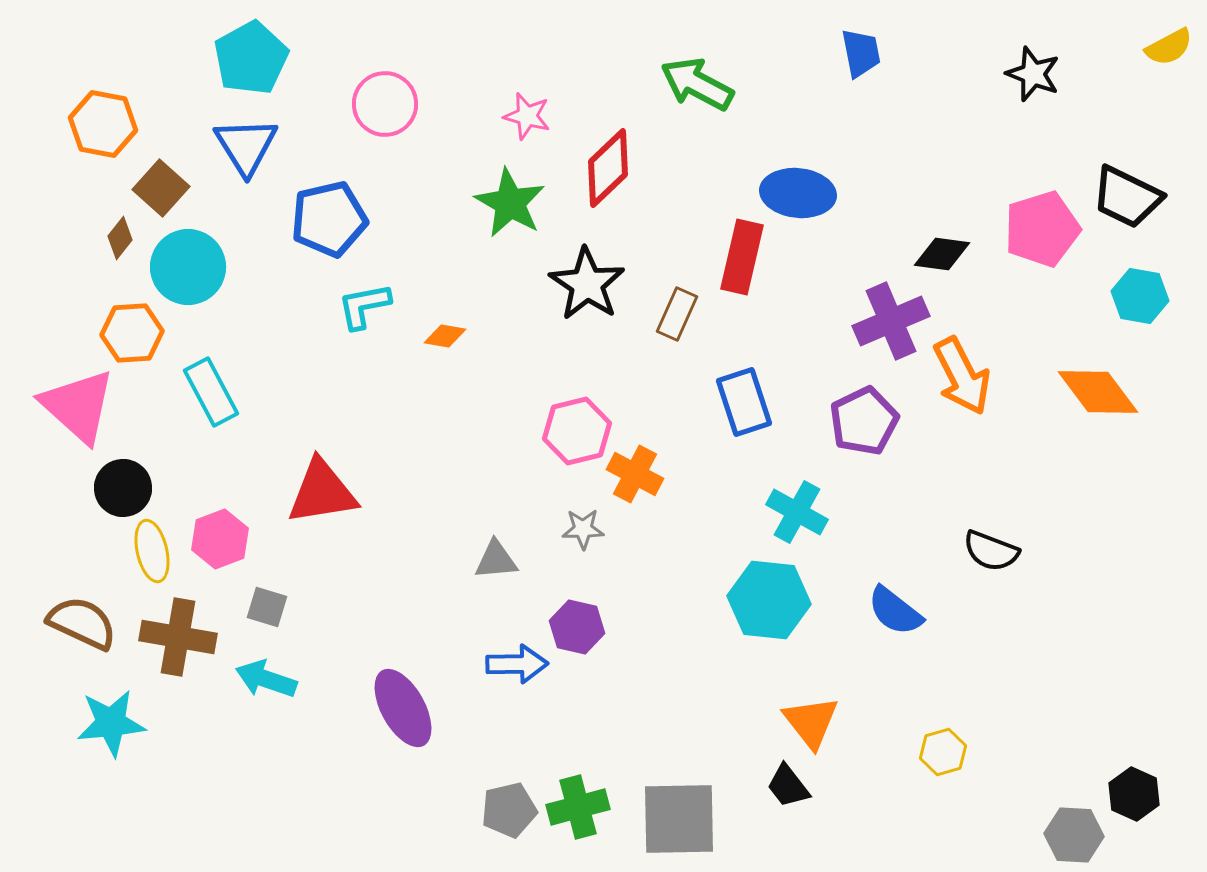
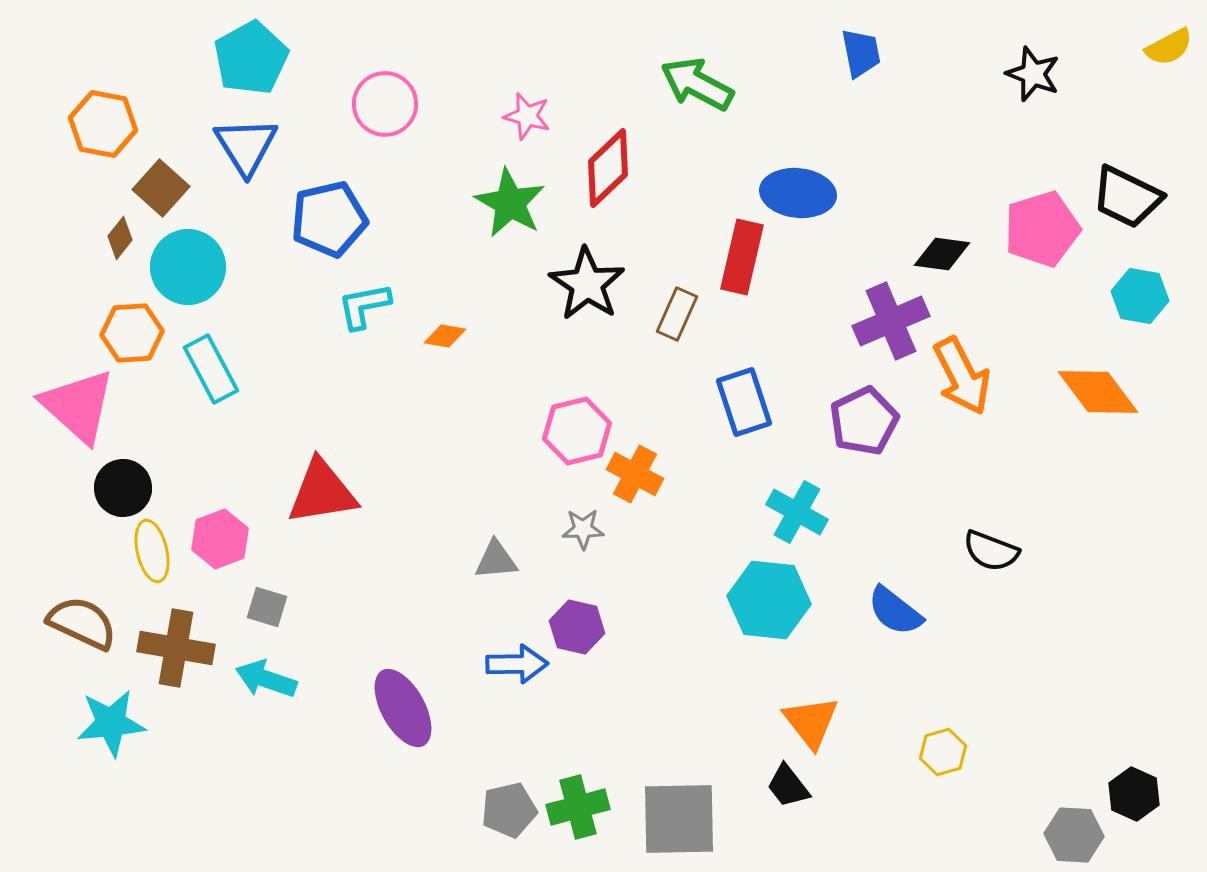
cyan rectangle at (211, 392): moved 23 px up
brown cross at (178, 637): moved 2 px left, 11 px down
